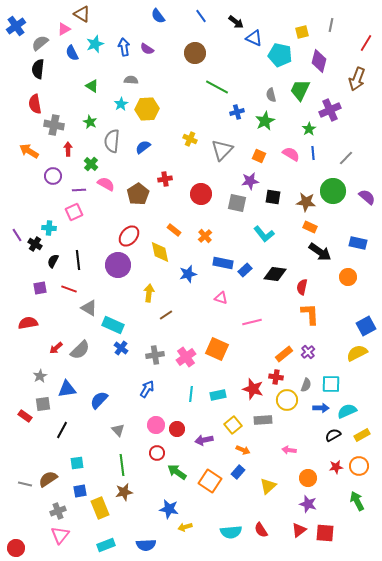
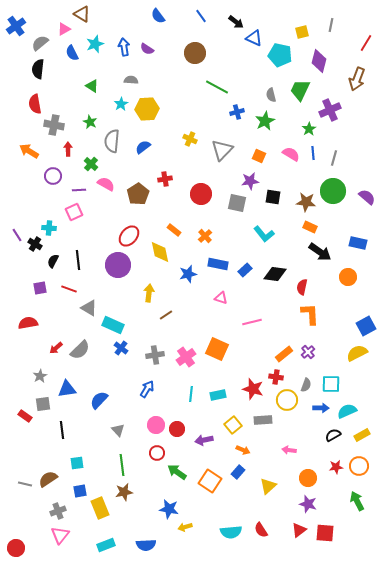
gray line at (346, 158): moved 12 px left; rotated 28 degrees counterclockwise
blue rectangle at (223, 263): moved 5 px left, 1 px down
black line at (62, 430): rotated 36 degrees counterclockwise
